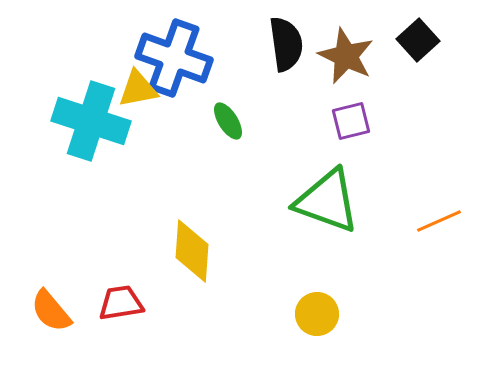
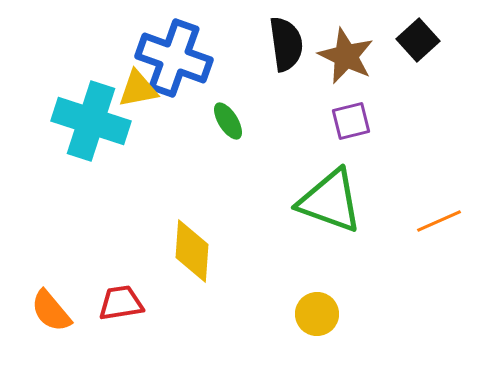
green triangle: moved 3 px right
